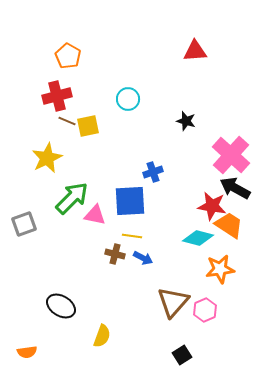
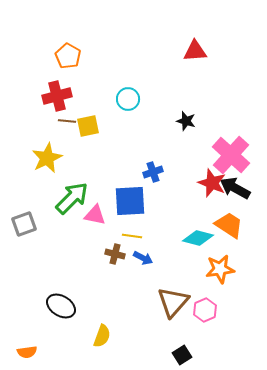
brown line: rotated 18 degrees counterclockwise
red star: moved 23 px up; rotated 12 degrees clockwise
